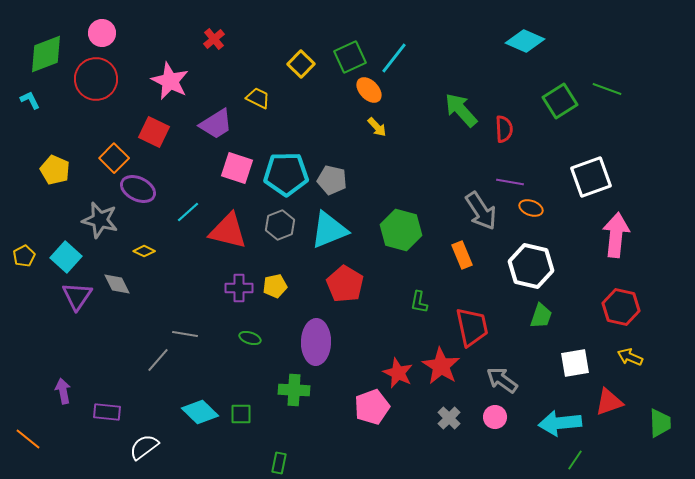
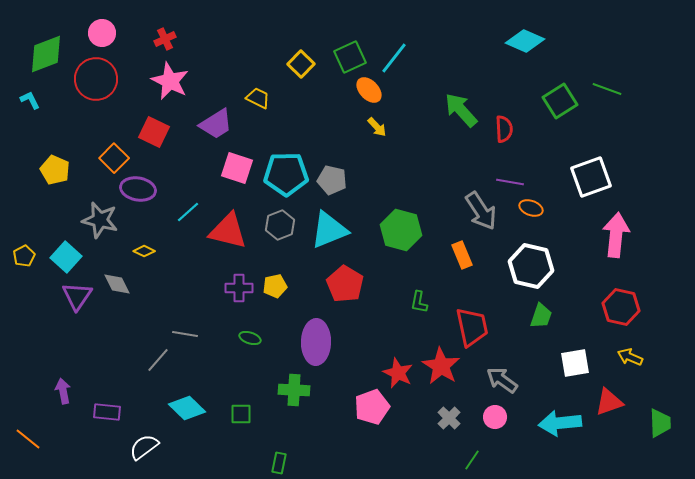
red cross at (214, 39): moved 49 px left; rotated 15 degrees clockwise
purple ellipse at (138, 189): rotated 16 degrees counterclockwise
cyan diamond at (200, 412): moved 13 px left, 4 px up
green line at (575, 460): moved 103 px left
